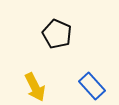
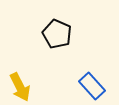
yellow arrow: moved 15 px left
